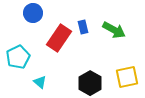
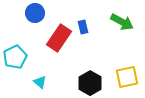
blue circle: moved 2 px right
green arrow: moved 8 px right, 8 px up
cyan pentagon: moved 3 px left
